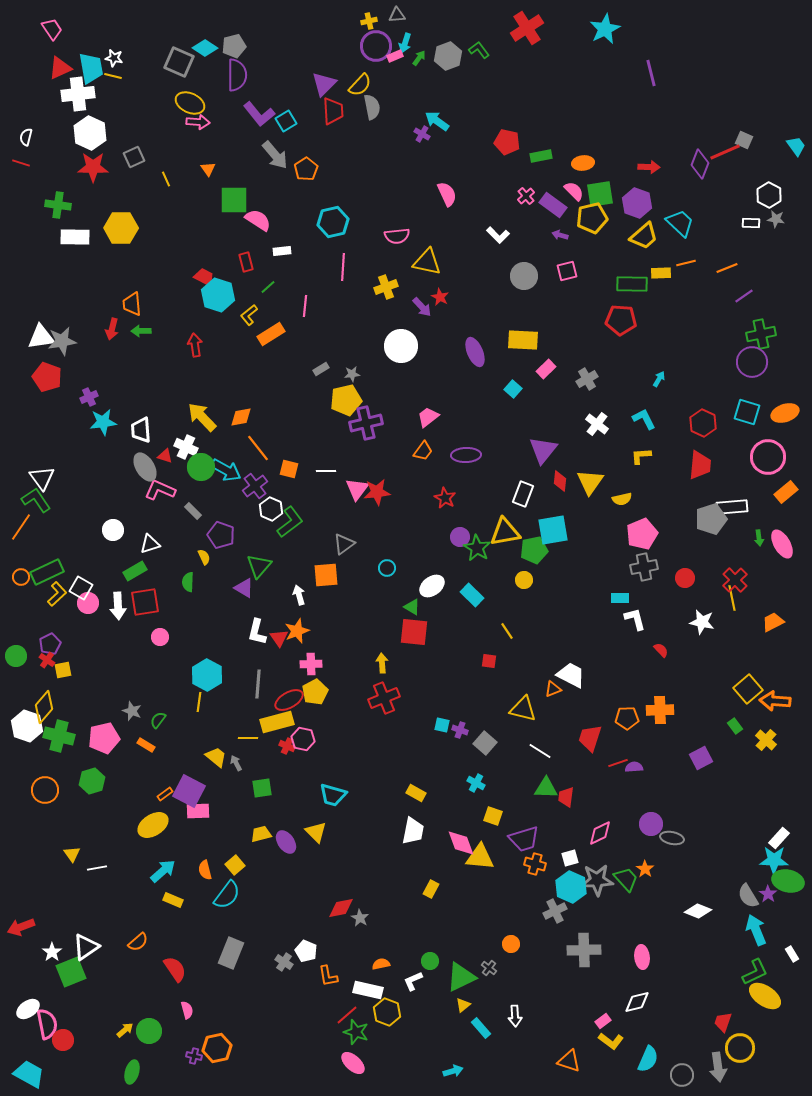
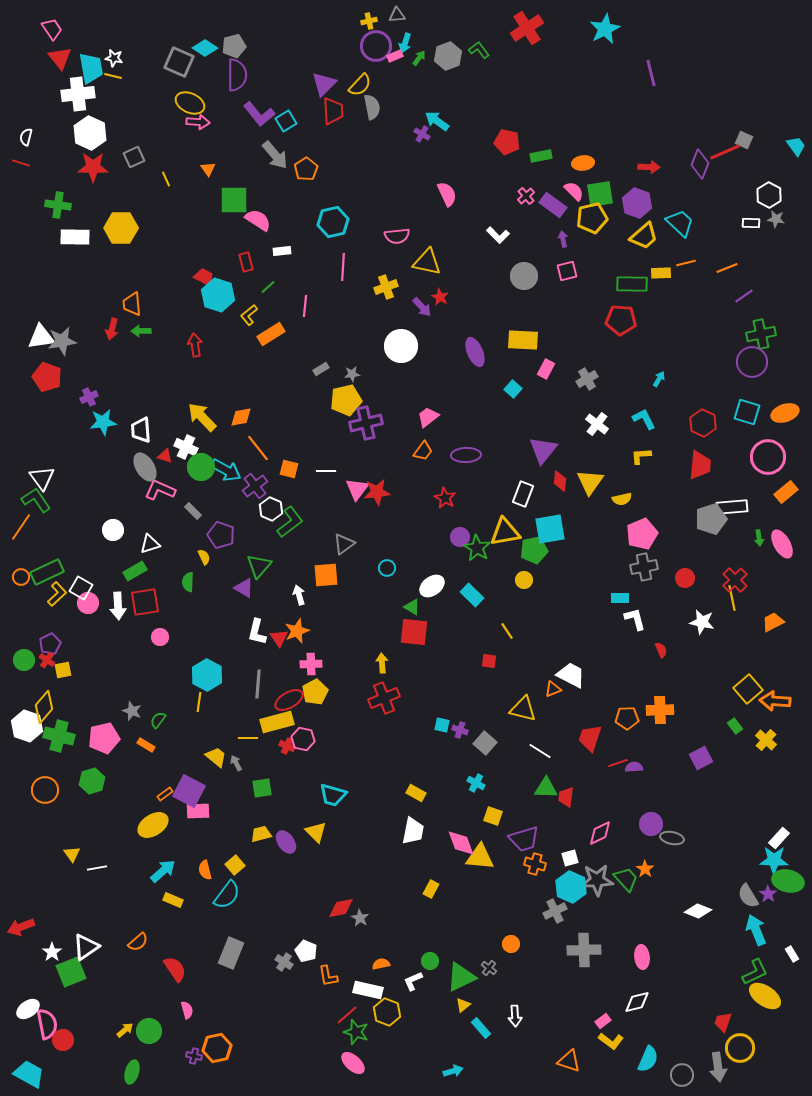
red triangle at (60, 68): moved 10 px up; rotated 45 degrees counterclockwise
purple arrow at (560, 235): moved 3 px right, 4 px down; rotated 63 degrees clockwise
pink rectangle at (546, 369): rotated 18 degrees counterclockwise
cyan square at (553, 530): moved 3 px left, 1 px up
red semicircle at (661, 650): rotated 21 degrees clockwise
green circle at (16, 656): moved 8 px right, 4 px down
